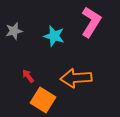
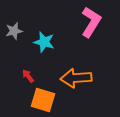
cyan star: moved 10 px left, 6 px down
orange square: rotated 15 degrees counterclockwise
